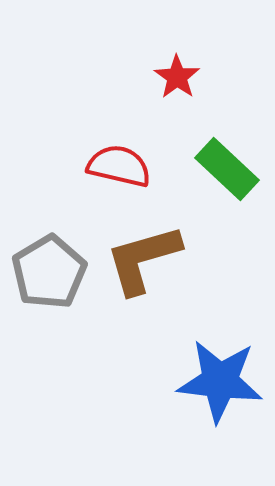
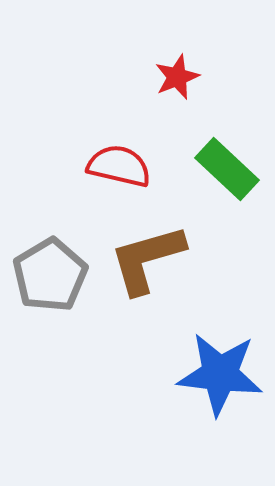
red star: rotated 15 degrees clockwise
brown L-shape: moved 4 px right
gray pentagon: moved 1 px right, 3 px down
blue star: moved 7 px up
